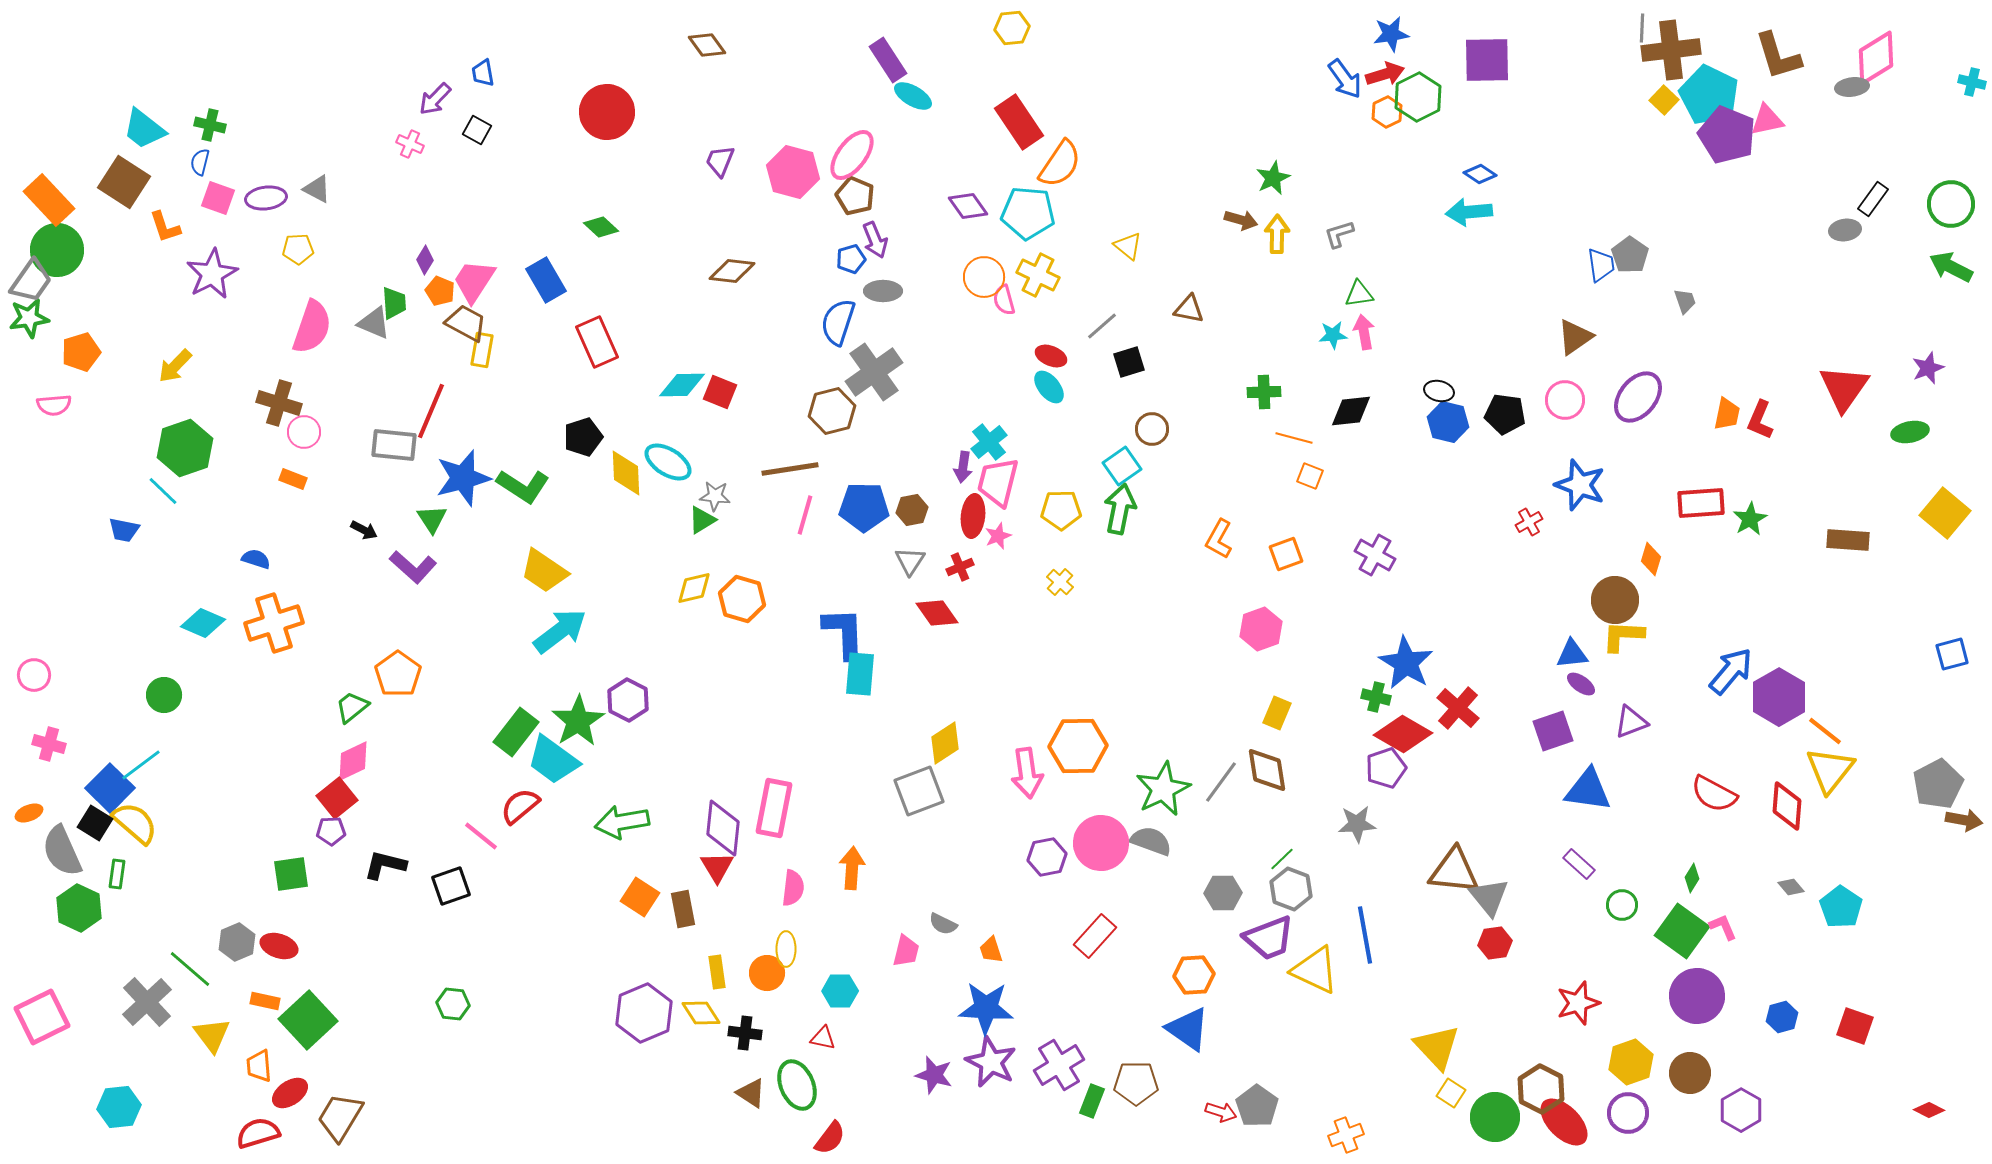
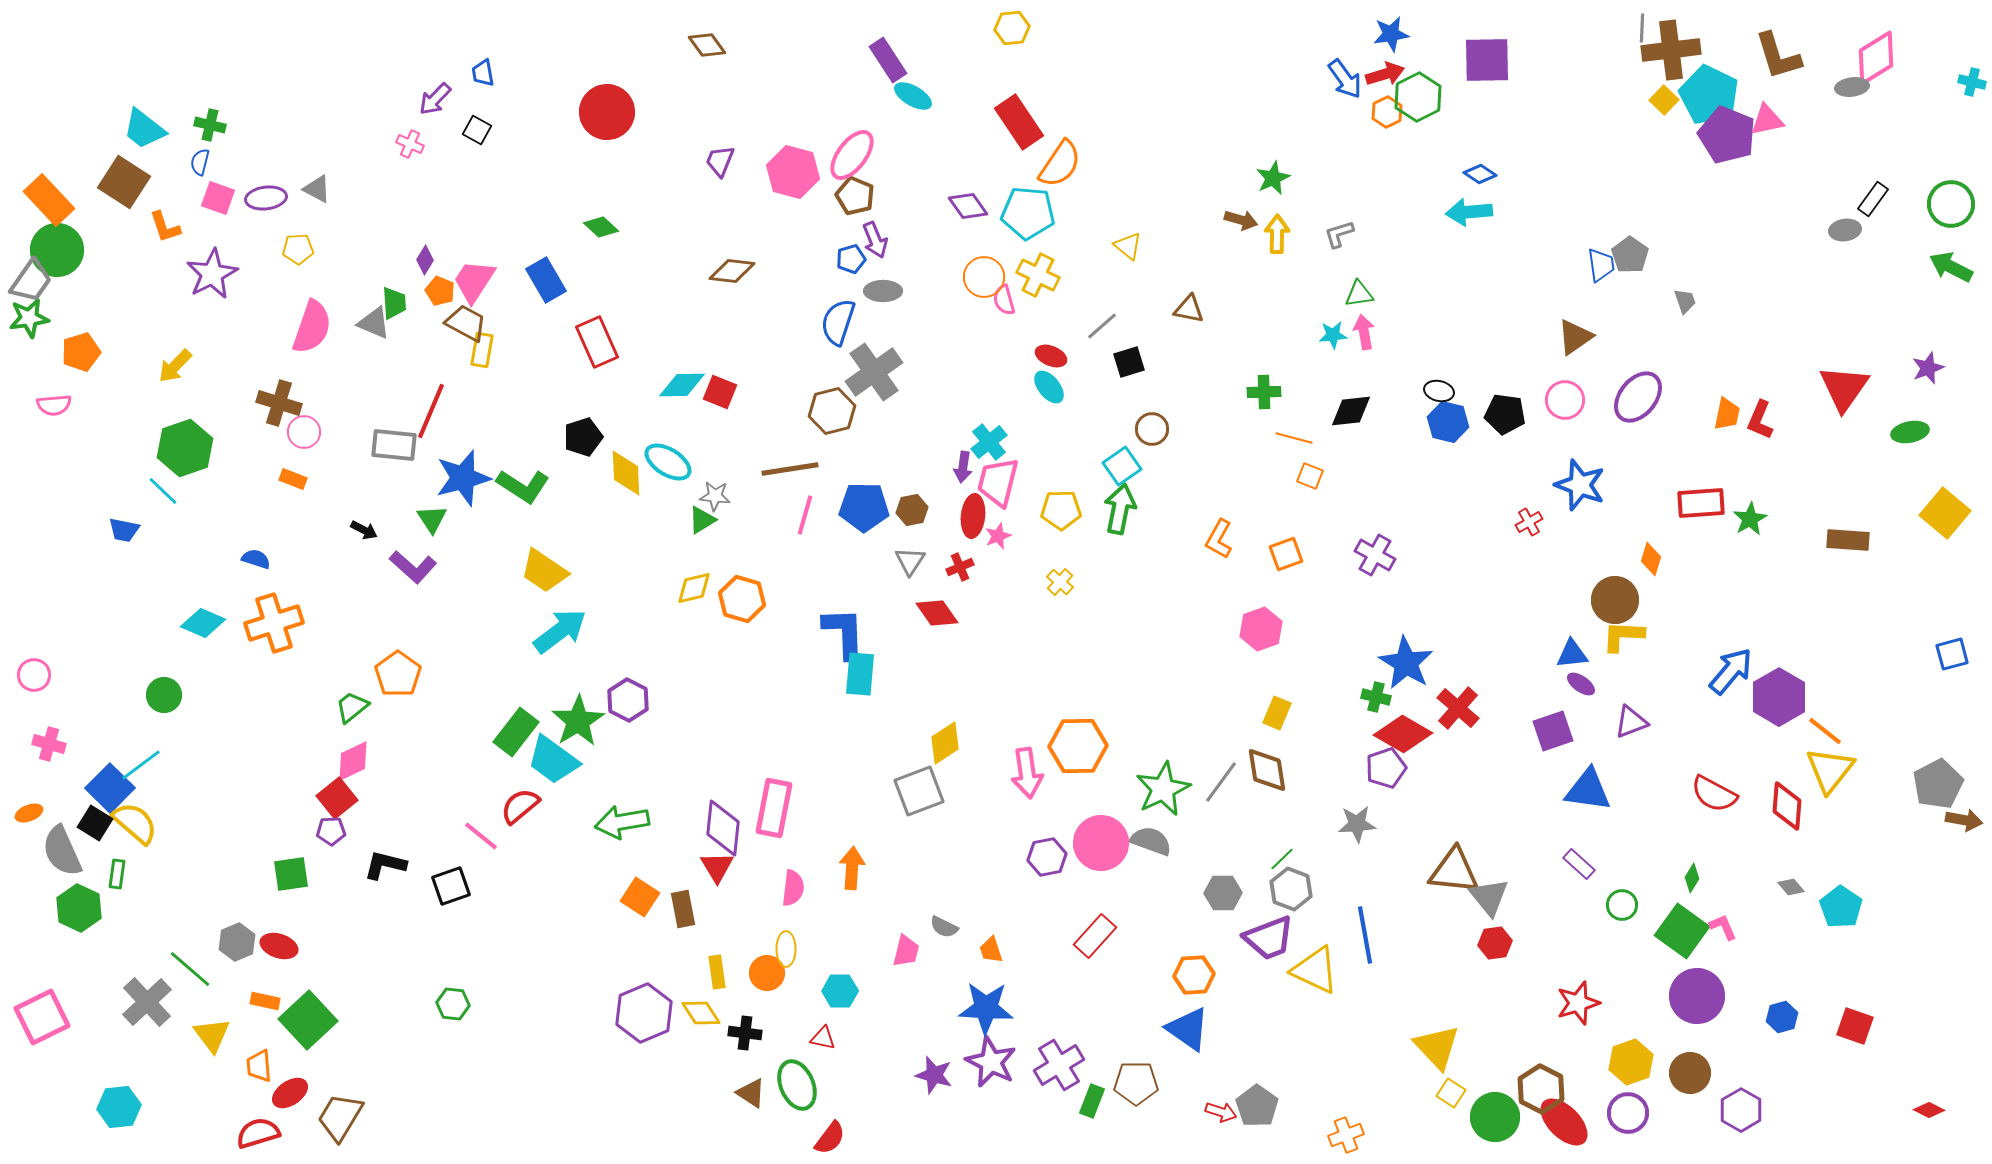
gray semicircle at (943, 924): moved 1 px right, 3 px down
